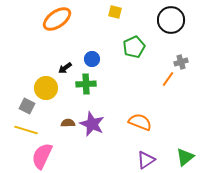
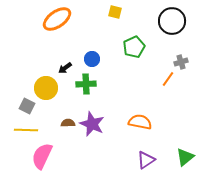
black circle: moved 1 px right, 1 px down
orange semicircle: rotated 10 degrees counterclockwise
yellow line: rotated 15 degrees counterclockwise
